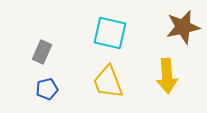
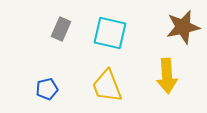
gray rectangle: moved 19 px right, 23 px up
yellow trapezoid: moved 1 px left, 4 px down
